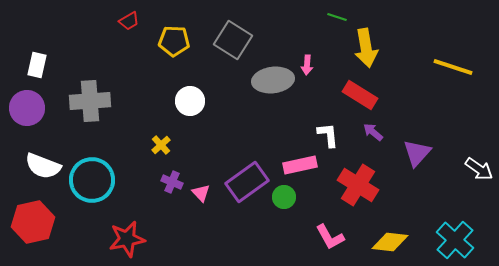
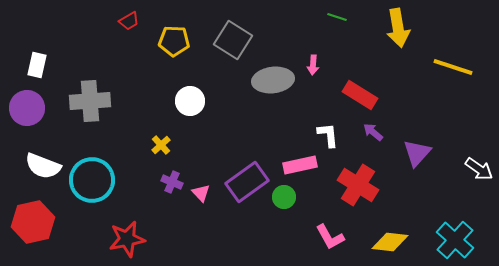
yellow arrow: moved 32 px right, 20 px up
pink arrow: moved 6 px right
